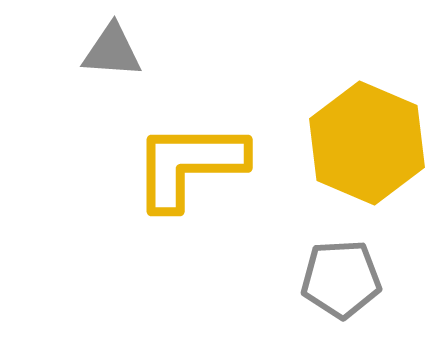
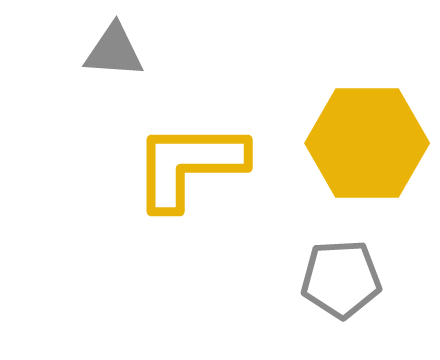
gray triangle: moved 2 px right
yellow hexagon: rotated 23 degrees counterclockwise
